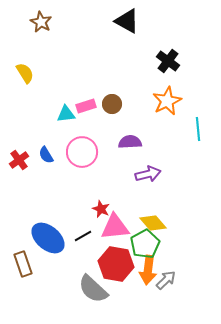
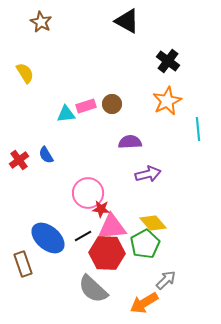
pink circle: moved 6 px right, 41 px down
red star: rotated 18 degrees counterclockwise
pink triangle: moved 3 px left
red hexagon: moved 9 px left, 11 px up; rotated 8 degrees counterclockwise
orange arrow: moved 4 px left, 33 px down; rotated 52 degrees clockwise
